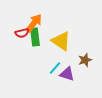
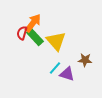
orange arrow: moved 1 px left
red semicircle: rotated 120 degrees clockwise
green rectangle: rotated 36 degrees counterclockwise
yellow triangle: moved 5 px left; rotated 15 degrees clockwise
brown star: rotated 24 degrees clockwise
